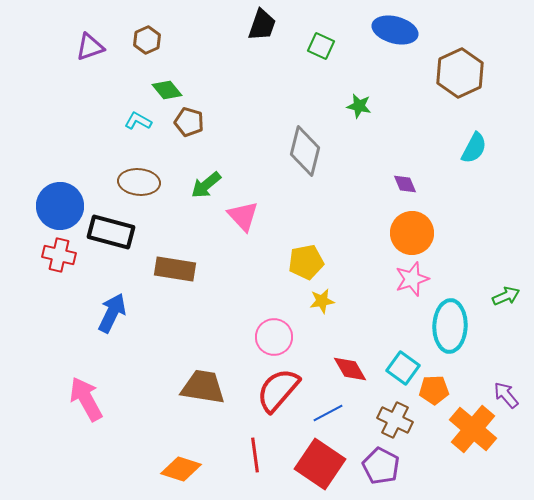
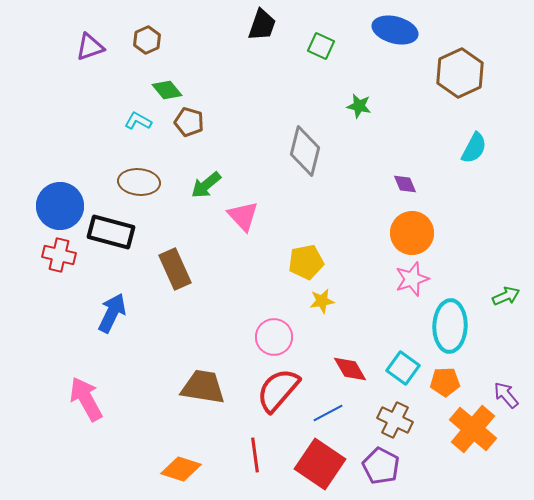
brown rectangle at (175, 269): rotated 57 degrees clockwise
orange pentagon at (434, 390): moved 11 px right, 8 px up
